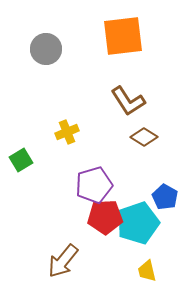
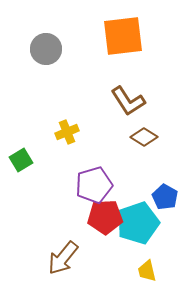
brown arrow: moved 3 px up
